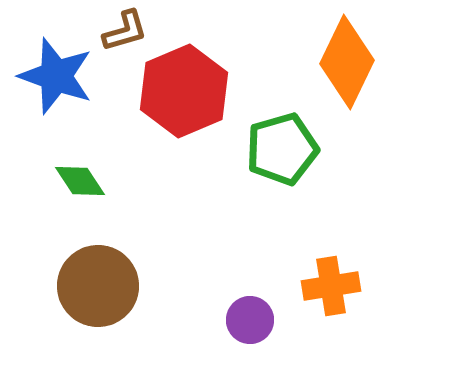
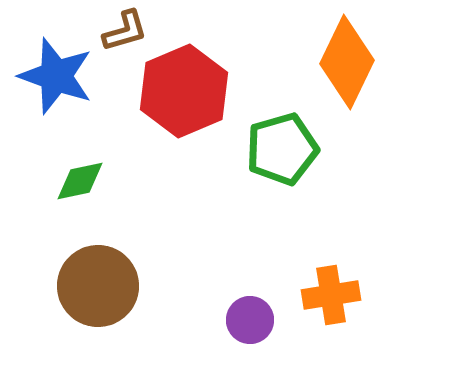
green diamond: rotated 68 degrees counterclockwise
orange cross: moved 9 px down
